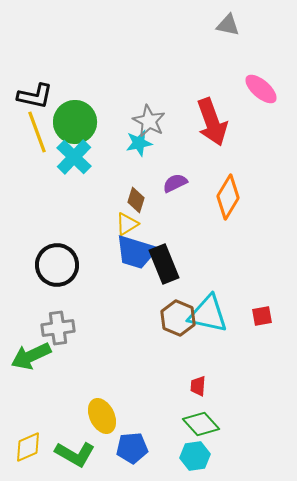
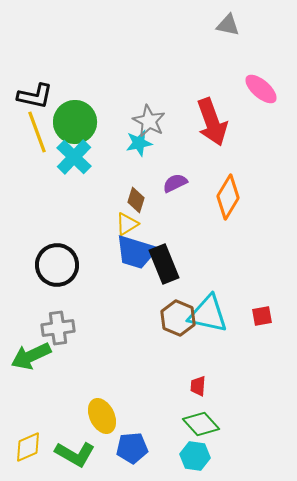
cyan hexagon: rotated 16 degrees clockwise
